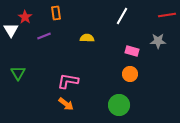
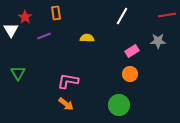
pink rectangle: rotated 48 degrees counterclockwise
